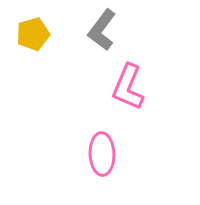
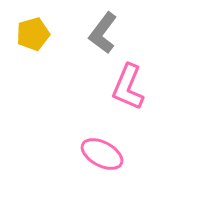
gray L-shape: moved 1 px right, 3 px down
pink ellipse: rotated 60 degrees counterclockwise
